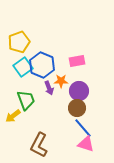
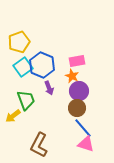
orange star: moved 11 px right, 5 px up; rotated 24 degrees clockwise
